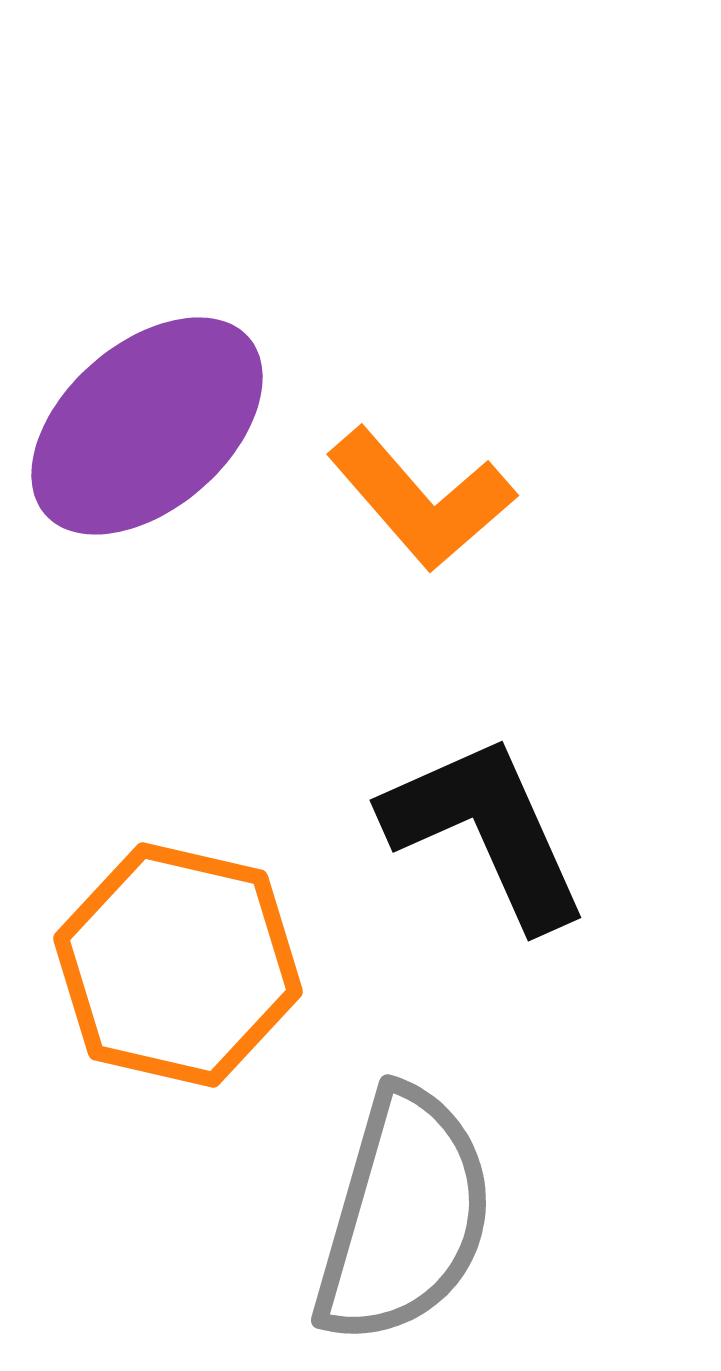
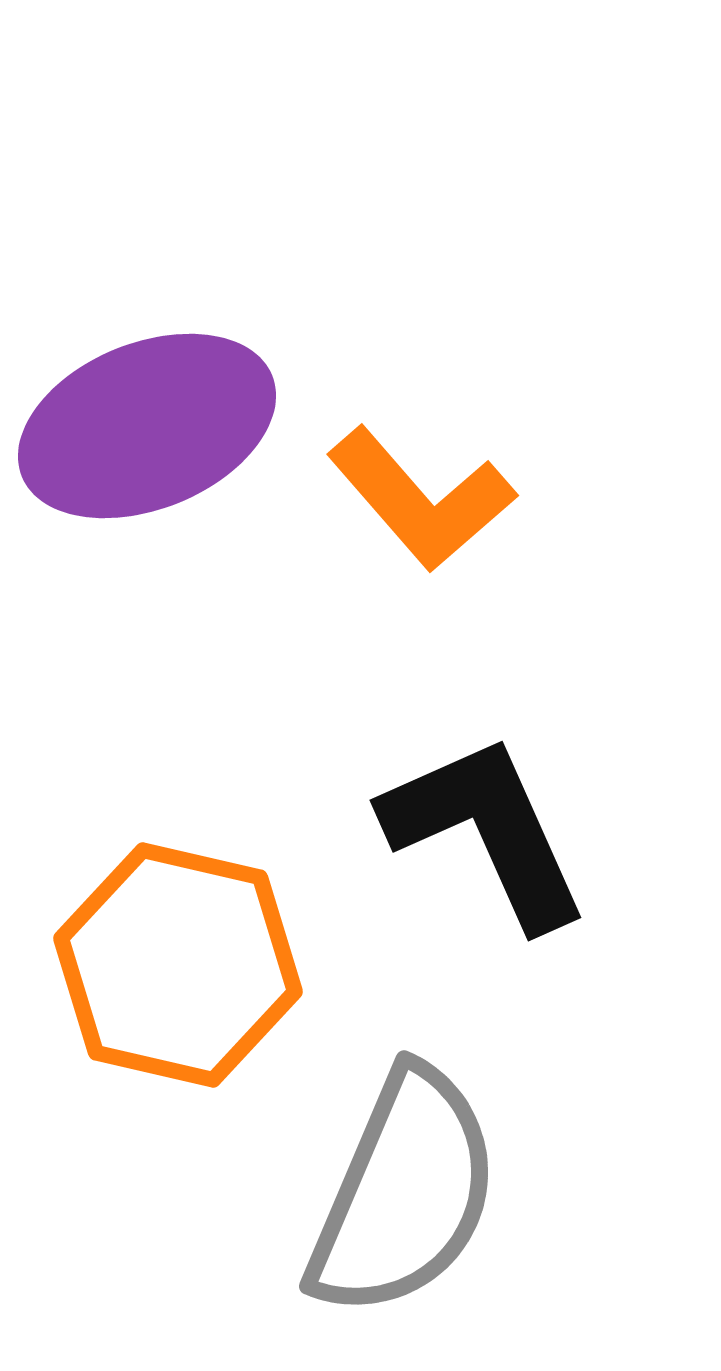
purple ellipse: rotated 19 degrees clockwise
gray semicircle: moved 23 px up; rotated 7 degrees clockwise
